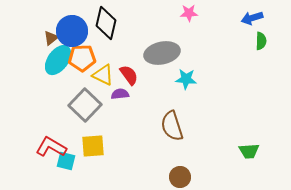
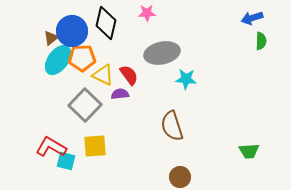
pink star: moved 42 px left
yellow square: moved 2 px right
